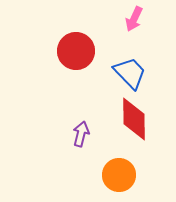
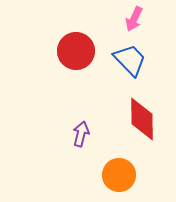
blue trapezoid: moved 13 px up
red diamond: moved 8 px right
